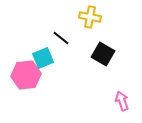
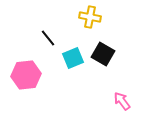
black line: moved 13 px left; rotated 12 degrees clockwise
cyan square: moved 30 px right
pink arrow: rotated 18 degrees counterclockwise
